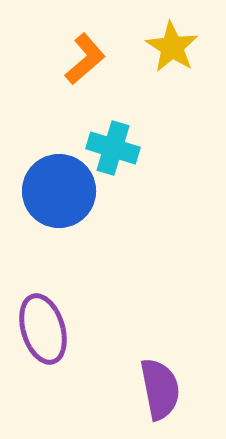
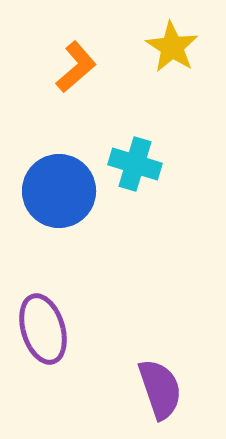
orange L-shape: moved 9 px left, 8 px down
cyan cross: moved 22 px right, 16 px down
purple semicircle: rotated 8 degrees counterclockwise
